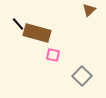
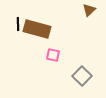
black line: rotated 40 degrees clockwise
brown rectangle: moved 4 px up
